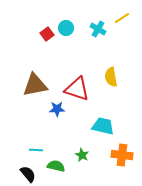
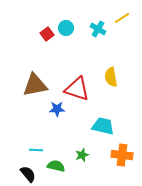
green star: rotated 24 degrees clockwise
